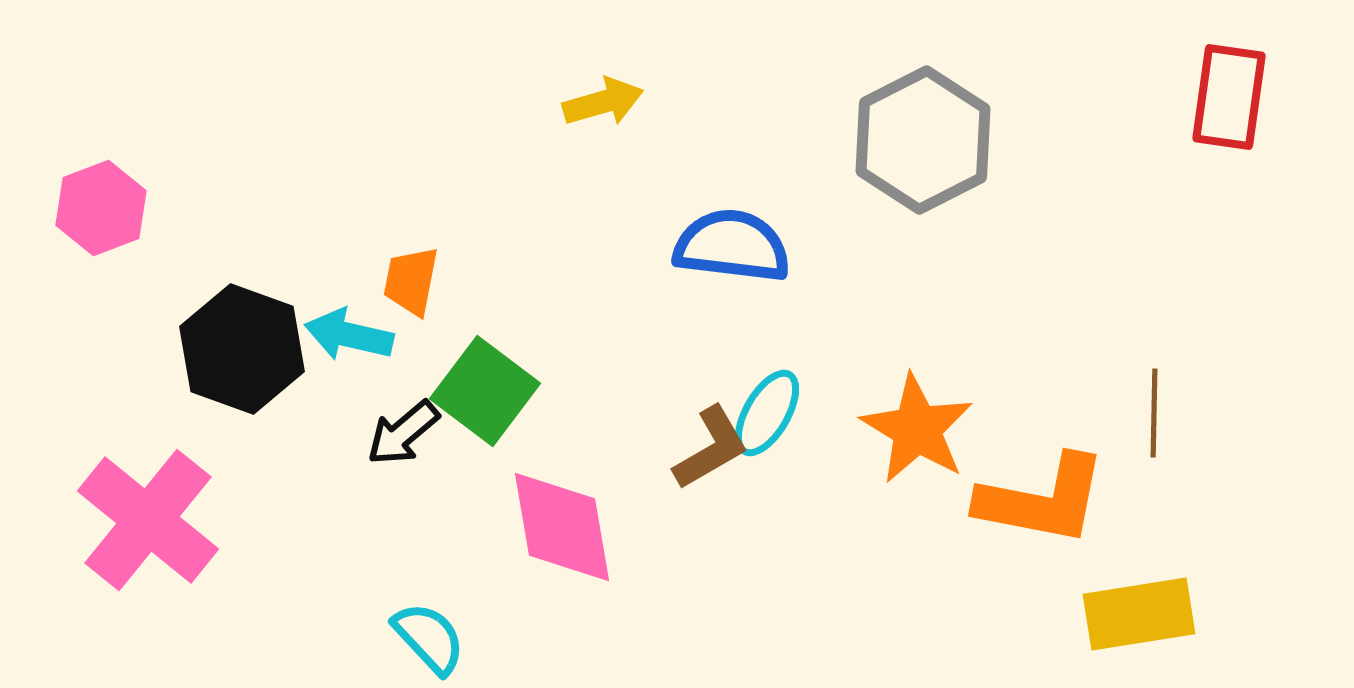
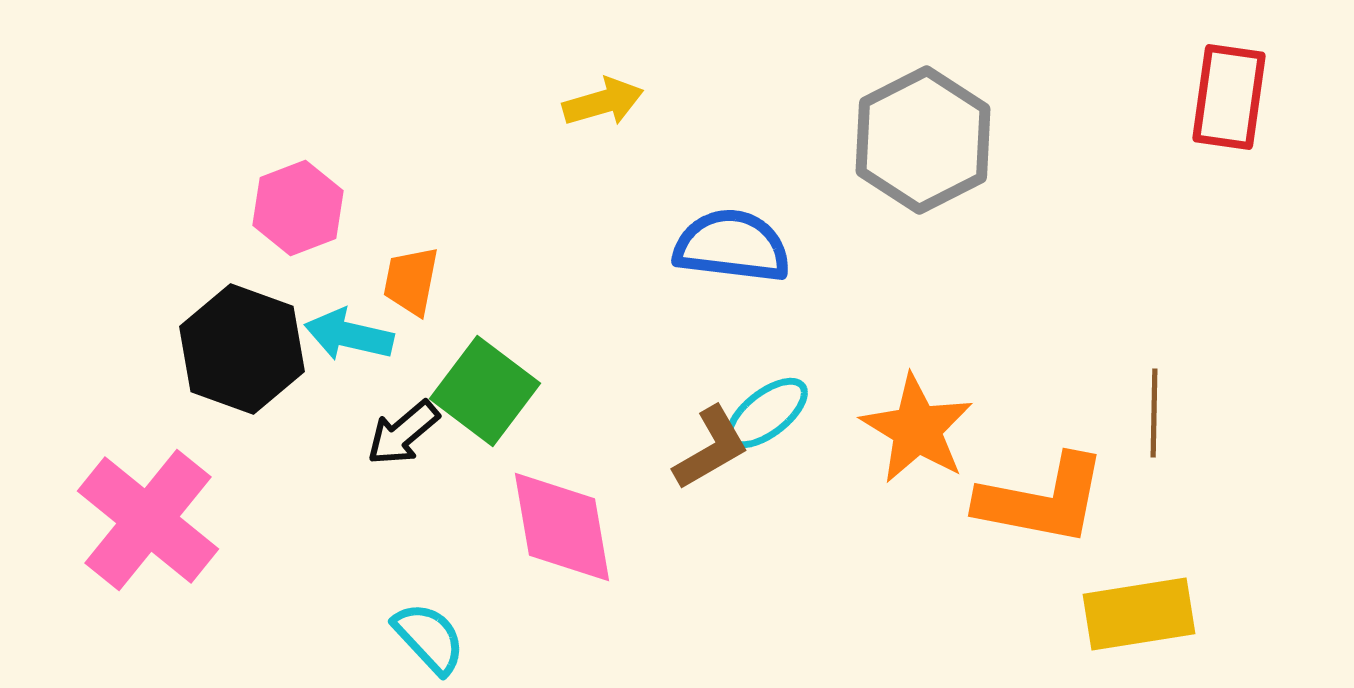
pink hexagon: moved 197 px right
cyan ellipse: rotated 22 degrees clockwise
